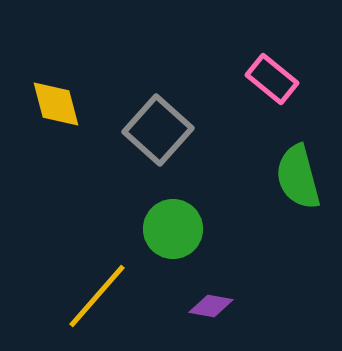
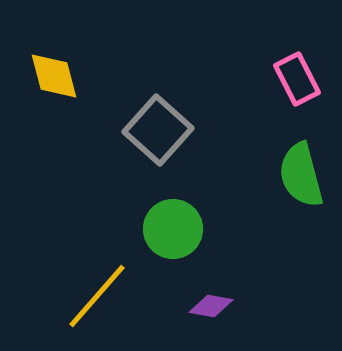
pink rectangle: moved 25 px right; rotated 24 degrees clockwise
yellow diamond: moved 2 px left, 28 px up
green semicircle: moved 3 px right, 2 px up
